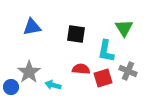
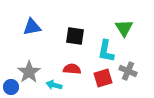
black square: moved 1 px left, 2 px down
red semicircle: moved 9 px left
cyan arrow: moved 1 px right
